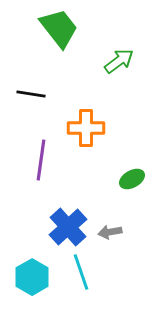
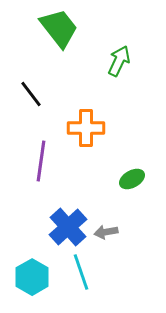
green arrow: rotated 28 degrees counterclockwise
black line: rotated 44 degrees clockwise
purple line: moved 1 px down
gray arrow: moved 4 px left
